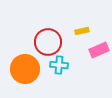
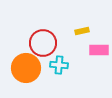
red circle: moved 5 px left, 1 px down
pink rectangle: rotated 24 degrees clockwise
orange circle: moved 1 px right, 1 px up
